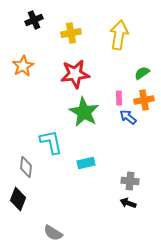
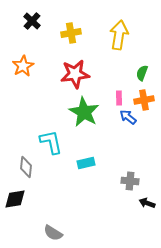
black cross: moved 2 px left, 1 px down; rotated 24 degrees counterclockwise
green semicircle: rotated 35 degrees counterclockwise
black diamond: moved 3 px left; rotated 60 degrees clockwise
black arrow: moved 19 px right
